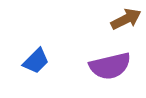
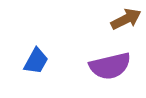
blue trapezoid: rotated 16 degrees counterclockwise
